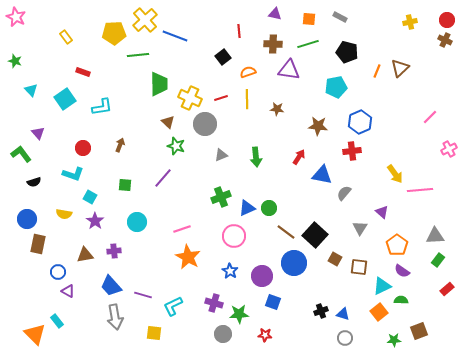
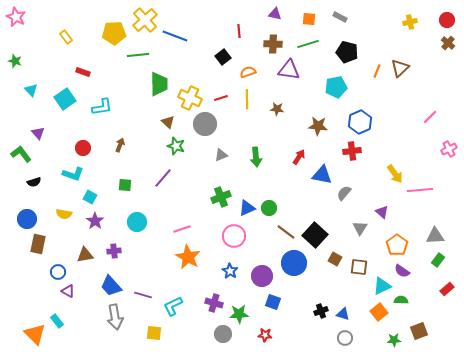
brown cross at (445, 40): moved 3 px right, 3 px down; rotated 16 degrees clockwise
